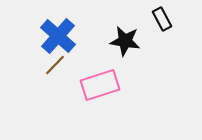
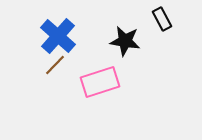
pink rectangle: moved 3 px up
